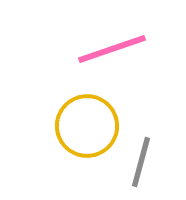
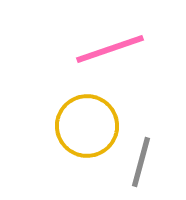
pink line: moved 2 px left
